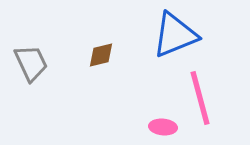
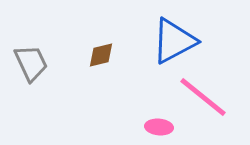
blue triangle: moved 1 px left, 6 px down; rotated 6 degrees counterclockwise
pink line: moved 3 px right, 1 px up; rotated 36 degrees counterclockwise
pink ellipse: moved 4 px left
